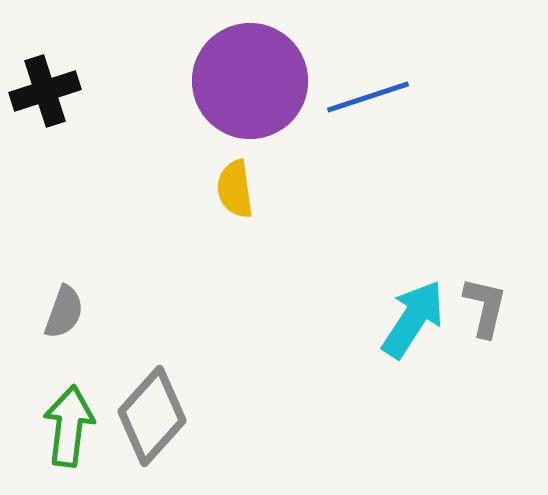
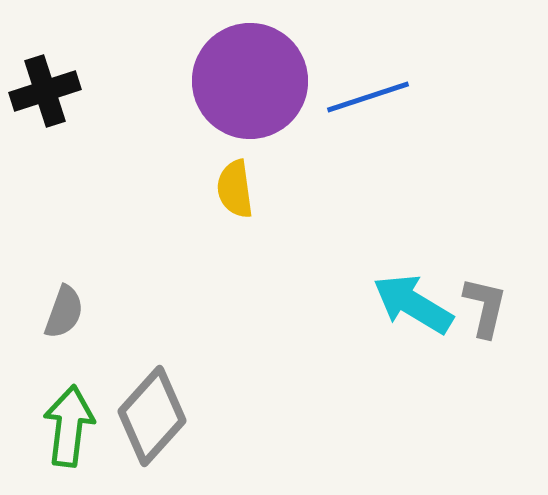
cyan arrow: moved 15 px up; rotated 92 degrees counterclockwise
